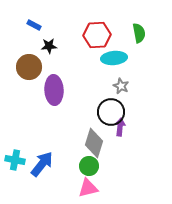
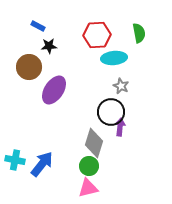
blue rectangle: moved 4 px right, 1 px down
purple ellipse: rotated 36 degrees clockwise
